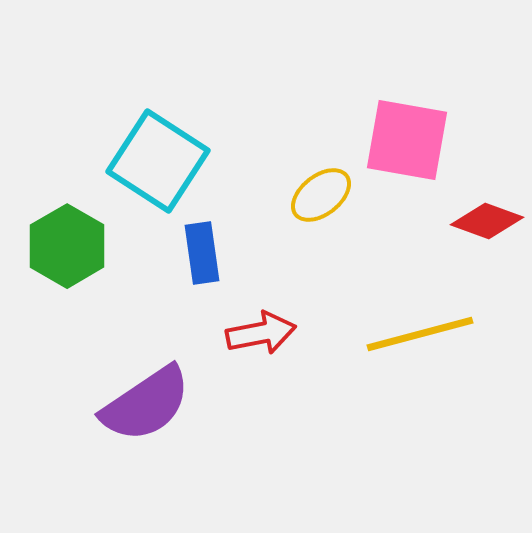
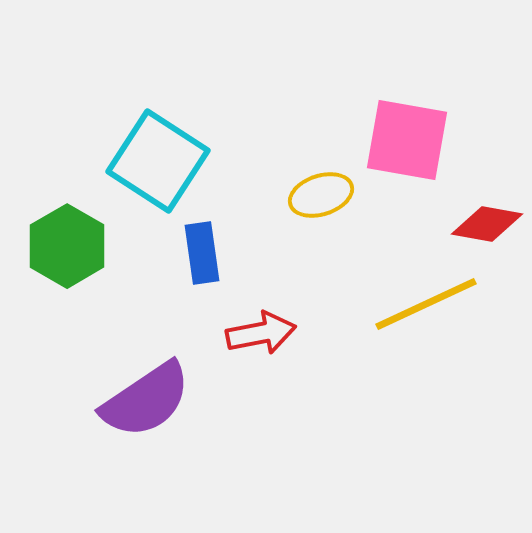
yellow ellipse: rotated 20 degrees clockwise
red diamond: moved 3 px down; rotated 10 degrees counterclockwise
yellow line: moved 6 px right, 30 px up; rotated 10 degrees counterclockwise
purple semicircle: moved 4 px up
